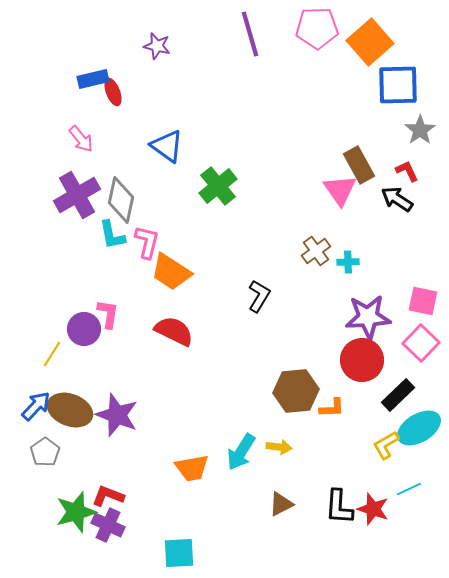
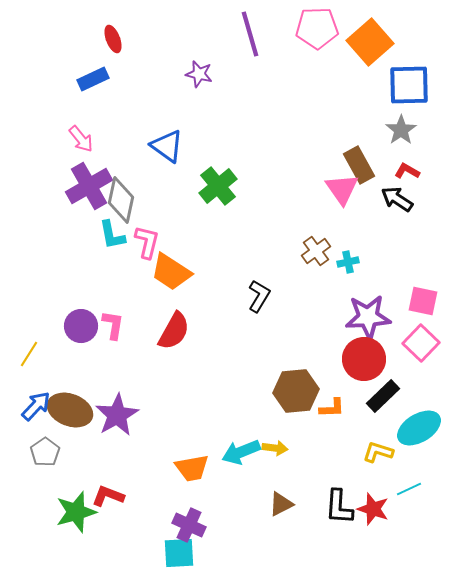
purple star at (157, 46): moved 42 px right, 28 px down
blue rectangle at (93, 79): rotated 12 degrees counterclockwise
blue square at (398, 85): moved 11 px right
red ellipse at (113, 92): moved 53 px up
gray star at (420, 130): moved 19 px left
red L-shape at (407, 171): rotated 35 degrees counterclockwise
pink triangle at (340, 190): moved 2 px right, 1 px up
purple cross at (77, 195): moved 12 px right, 9 px up
cyan cross at (348, 262): rotated 10 degrees counterclockwise
pink L-shape at (108, 314): moved 5 px right, 11 px down
purple circle at (84, 329): moved 3 px left, 3 px up
red semicircle at (174, 331): rotated 93 degrees clockwise
yellow line at (52, 354): moved 23 px left
red circle at (362, 360): moved 2 px right, 1 px up
black rectangle at (398, 395): moved 15 px left, 1 px down
purple star at (117, 415): rotated 21 degrees clockwise
yellow L-shape at (386, 445): moved 8 px left, 7 px down; rotated 48 degrees clockwise
yellow arrow at (279, 447): moved 4 px left, 1 px down
cyan arrow at (241, 452): rotated 36 degrees clockwise
purple cross at (108, 525): moved 81 px right
